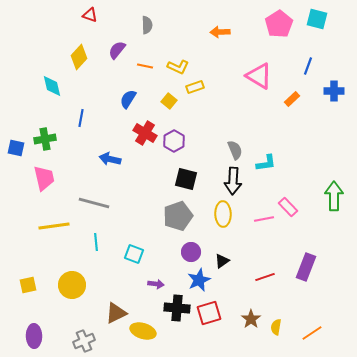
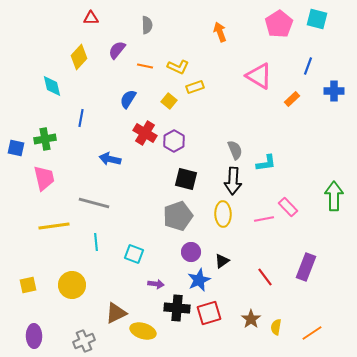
red triangle at (90, 15): moved 1 px right, 3 px down; rotated 21 degrees counterclockwise
orange arrow at (220, 32): rotated 72 degrees clockwise
red line at (265, 277): rotated 72 degrees clockwise
